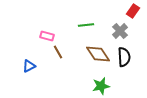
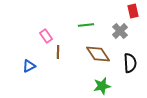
red rectangle: rotated 48 degrees counterclockwise
pink rectangle: moved 1 px left; rotated 40 degrees clockwise
brown line: rotated 32 degrees clockwise
black semicircle: moved 6 px right, 6 px down
green star: moved 1 px right
